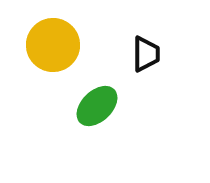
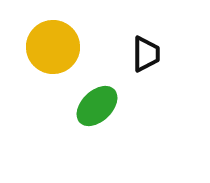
yellow circle: moved 2 px down
